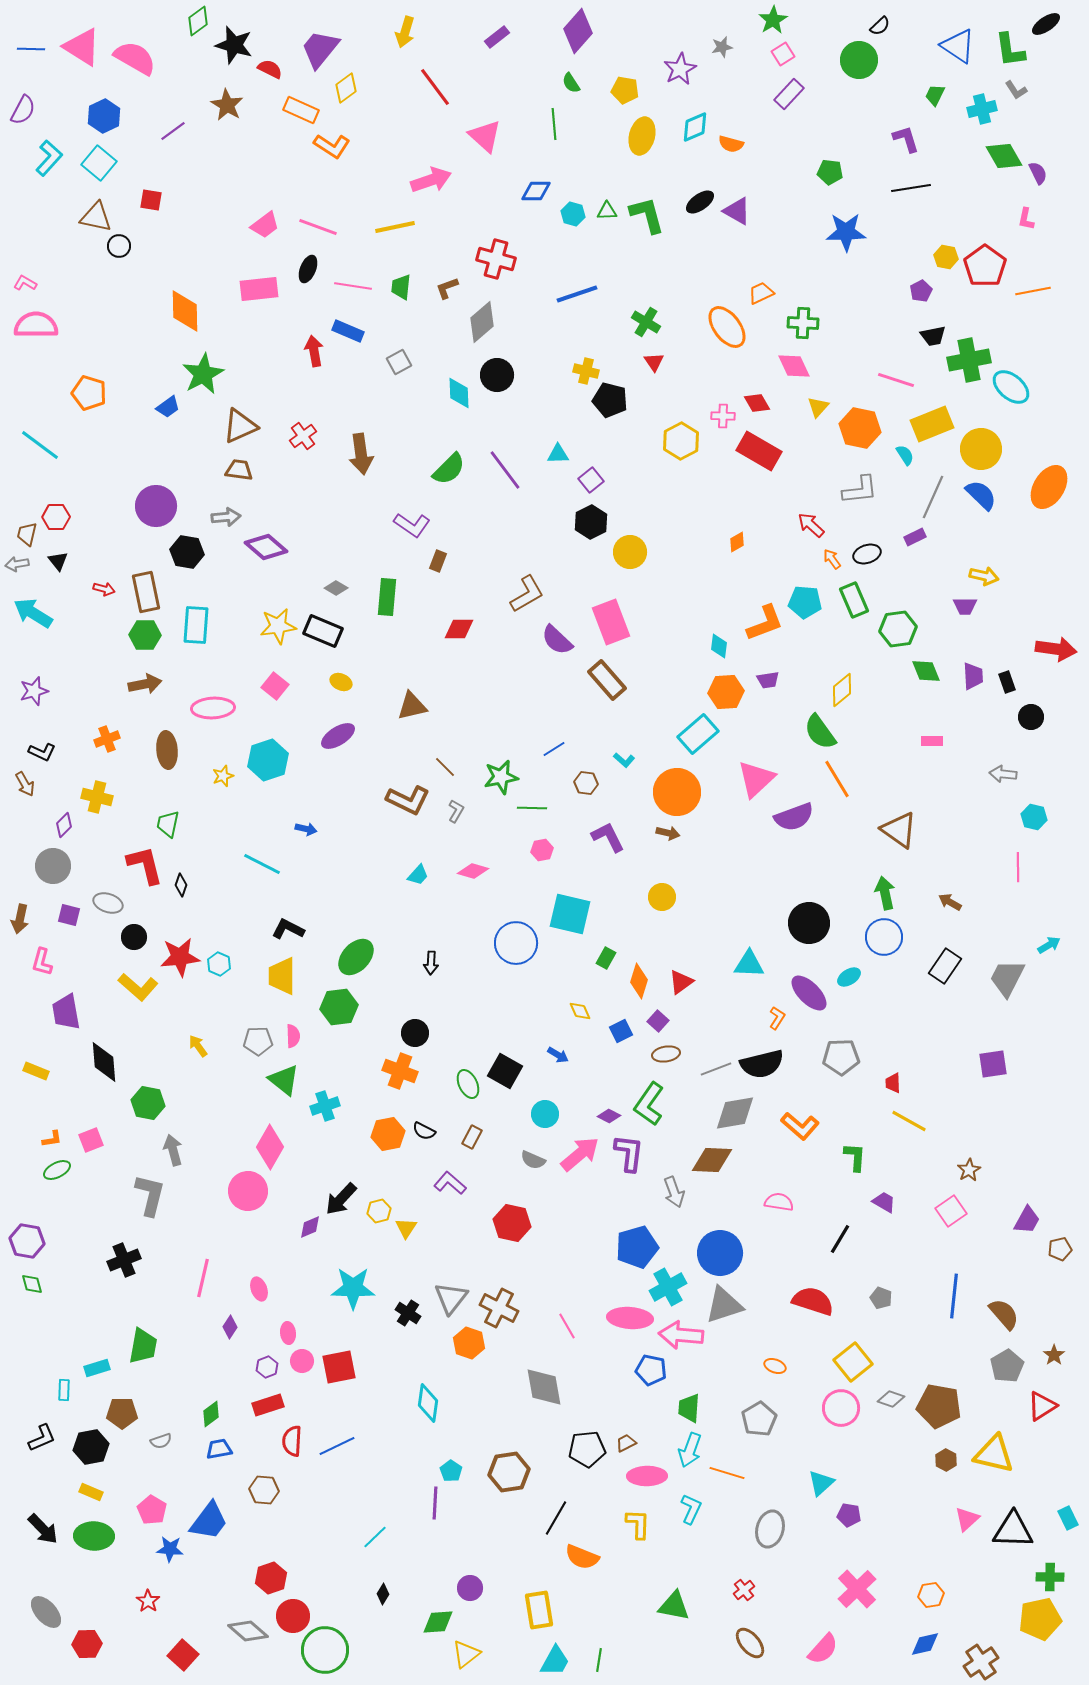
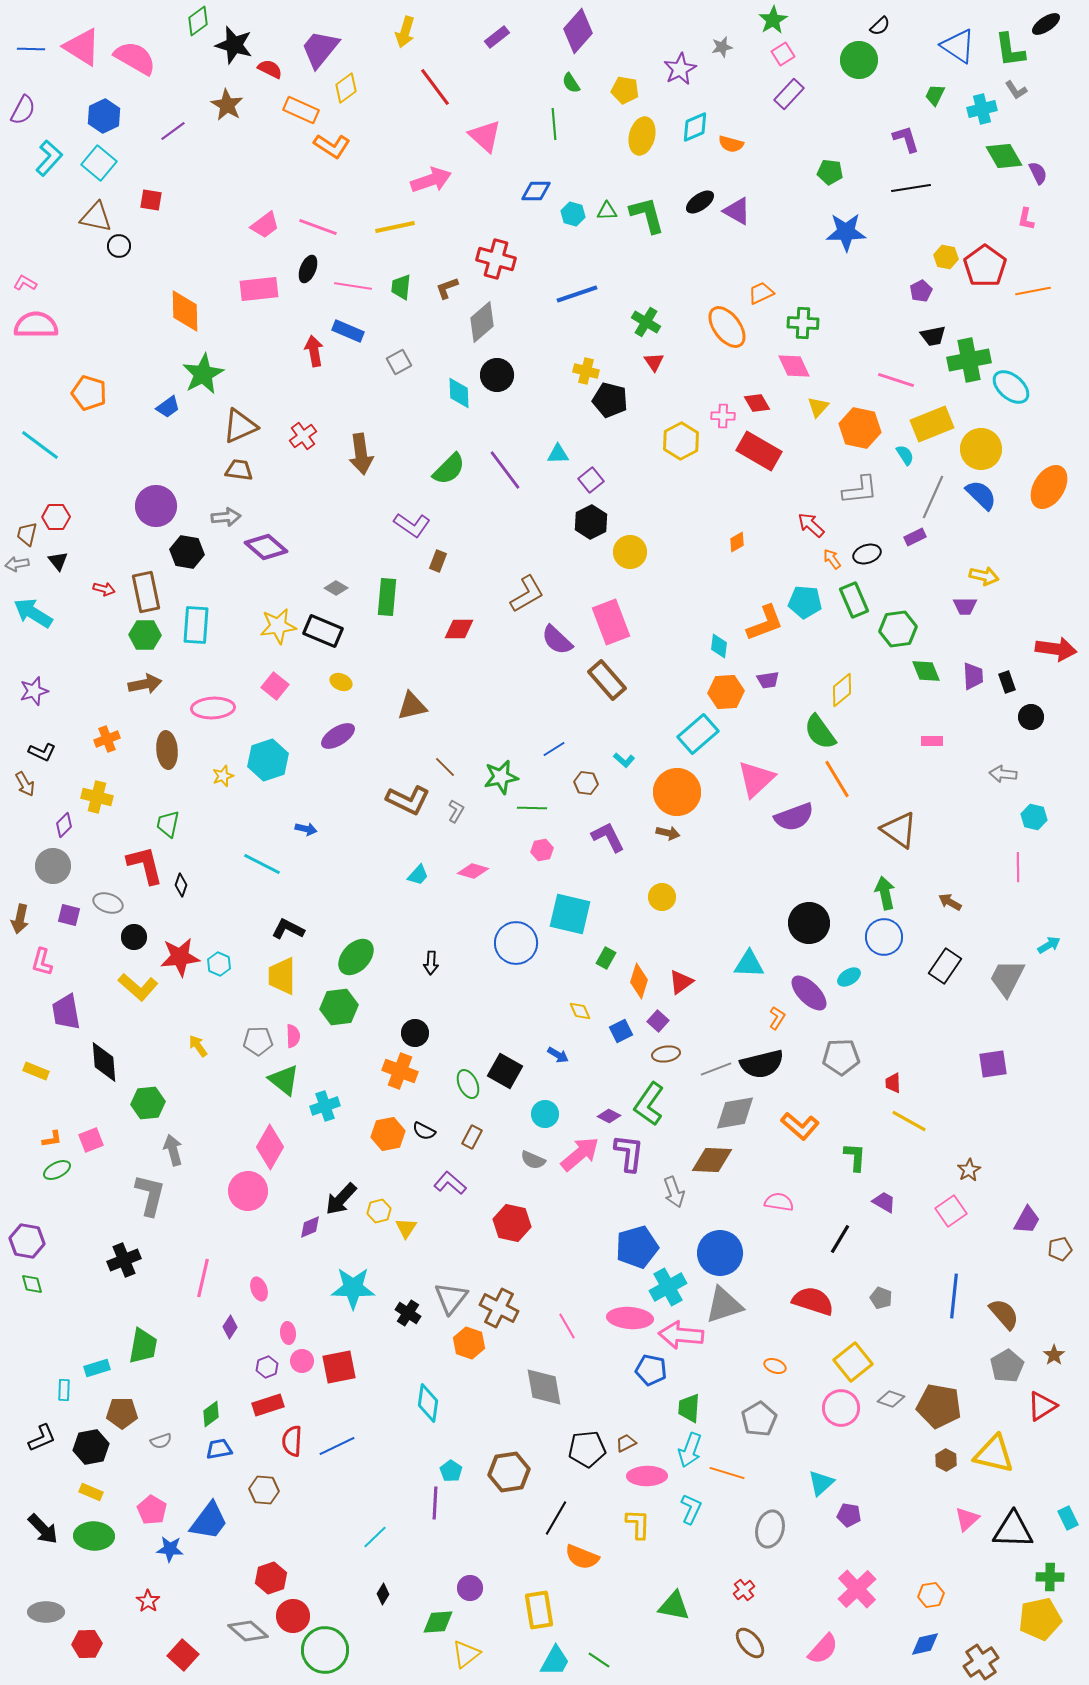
green hexagon at (148, 1103): rotated 16 degrees counterclockwise
gray ellipse at (46, 1612): rotated 48 degrees counterclockwise
green line at (599, 1660): rotated 65 degrees counterclockwise
